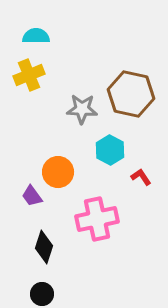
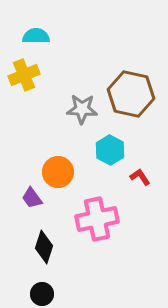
yellow cross: moved 5 px left
red L-shape: moved 1 px left
purple trapezoid: moved 2 px down
